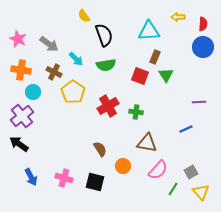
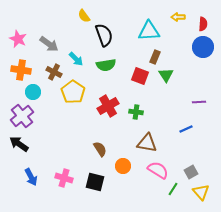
pink semicircle: rotated 100 degrees counterclockwise
